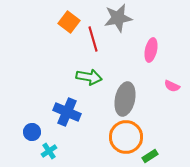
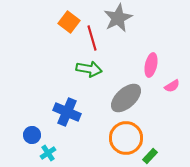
gray star: rotated 16 degrees counterclockwise
red line: moved 1 px left, 1 px up
pink ellipse: moved 15 px down
green arrow: moved 8 px up
pink semicircle: rotated 56 degrees counterclockwise
gray ellipse: moved 1 px right, 1 px up; rotated 36 degrees clockwise
blue circle: moved 3 px down
orange circle: moved 1 px down
cyan cross: moved 1 px left, 2 px down
green rectangle: rotated 14 degrees counterclockwise
